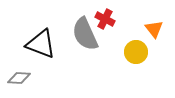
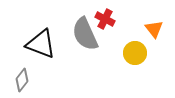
yellow circle: moved 1 px left, 1 px down
gray diamond: moved 3 px right, 2 px down; rotated 55 degrees counterclockwise
